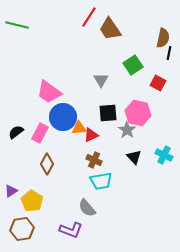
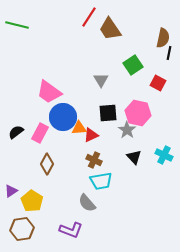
gray semicircle: moved 5 px up
